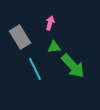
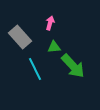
gray rectangle: rotated 10 degrees counterclockwise
